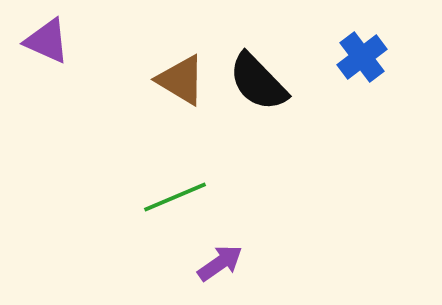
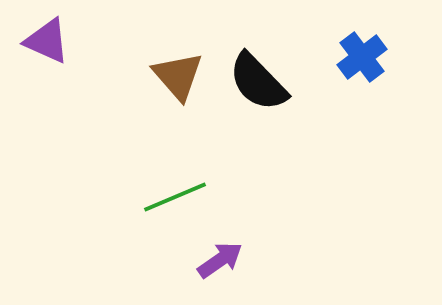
brown triangle: moved 3 px left, 4 px up; rotated 18 degrees clockwise
purple arrow: moved 3 px up
